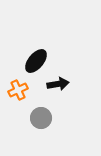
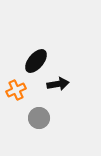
orange cross: moved 2 px left
gray circle: moved 2 px left
